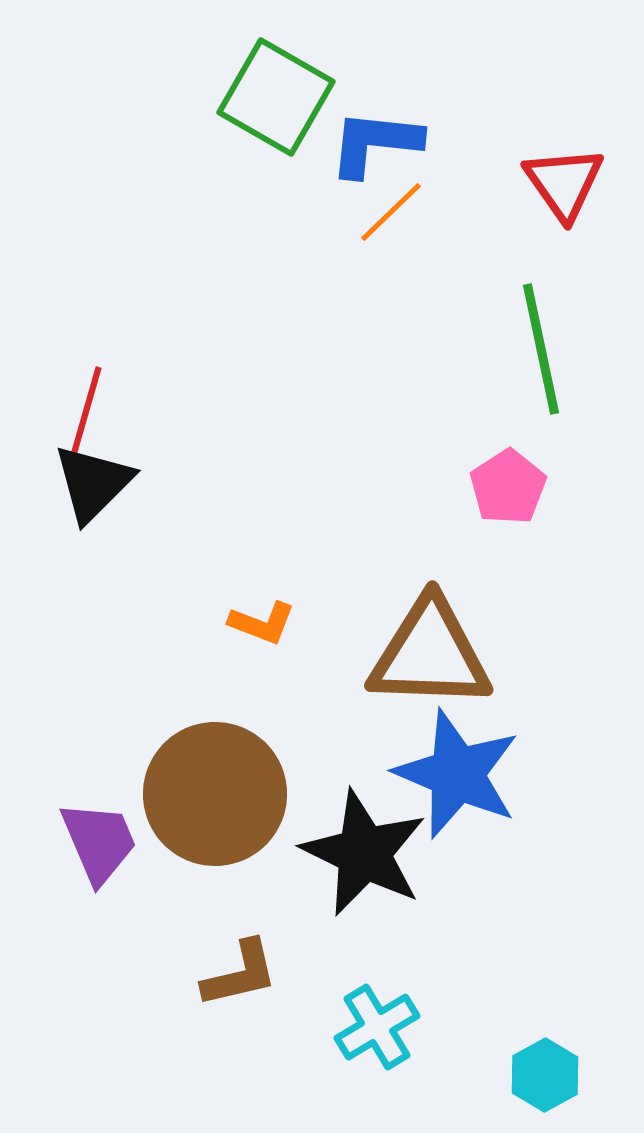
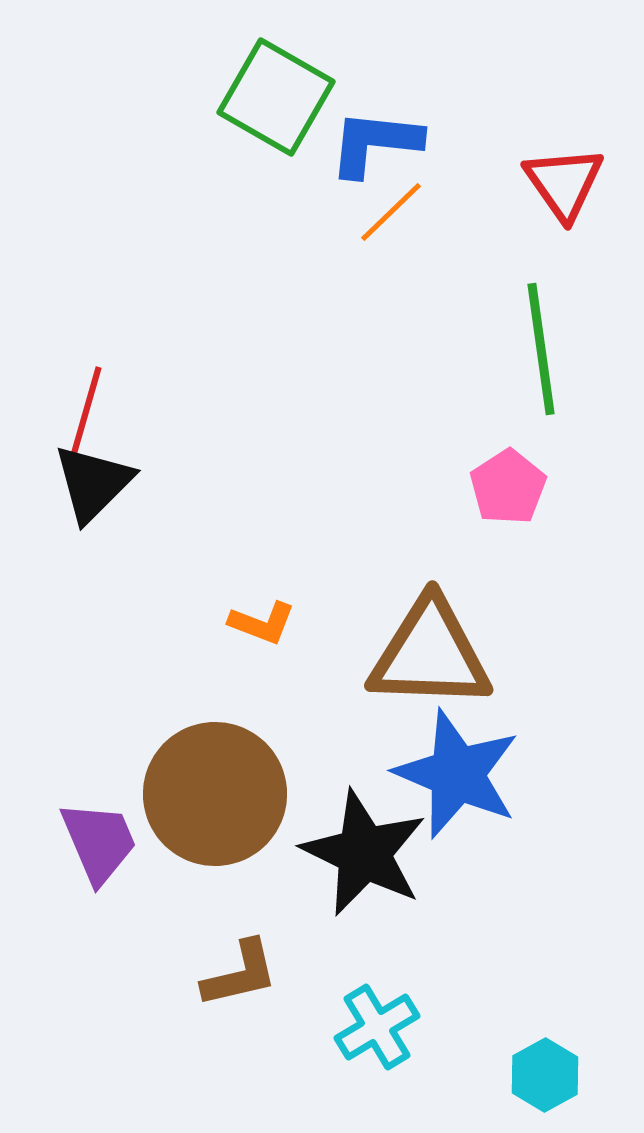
green line: rotated 4 degrees clockwise
